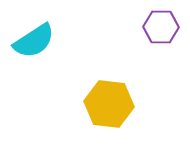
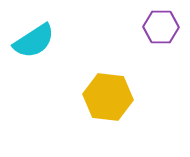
yellow hexagon: moved 1 px left, 7 px up
